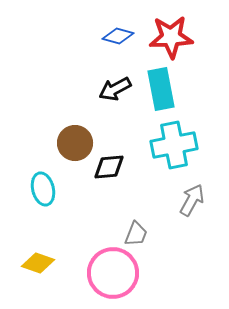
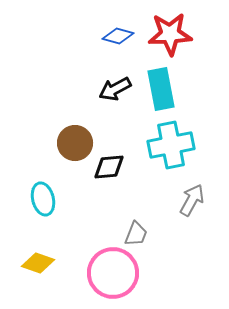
red star: moved 1 px left, 3 px up
cyan cross: moved 3 px left
cyan ellipse: moved 10 px down
